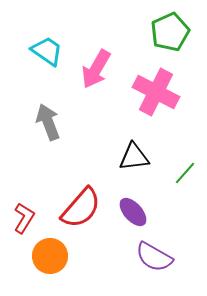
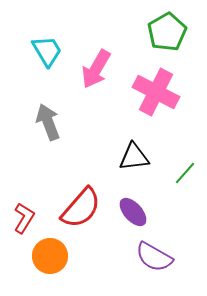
green pentagon: moved 3 px left; rotated 6 degrees counterclockwise
cyan trapezoid: rotated 24 degrees clockwise
